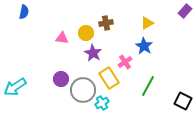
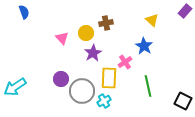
blue semicircle: rotated 32 degrees counterclockwise
yellow triangle: moved 5 px right, 3 px up; rotated 48 degrees counterclockwise
pink triangle: rotated 40 degrees clockwise
purple star: rotated 12 degrees clockwise
yellow rectangle: rotated 35 degrees clockwise
green line: rotated 40 degrees counterclockwise
gray circle: moved 1 px left, 1 px down
cyan cross: moved 2 px right, 2 px up
